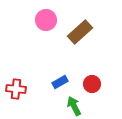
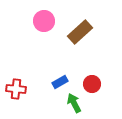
pink circle: moved 2 px left, 1 px down
green arrow: moved 3 px up
